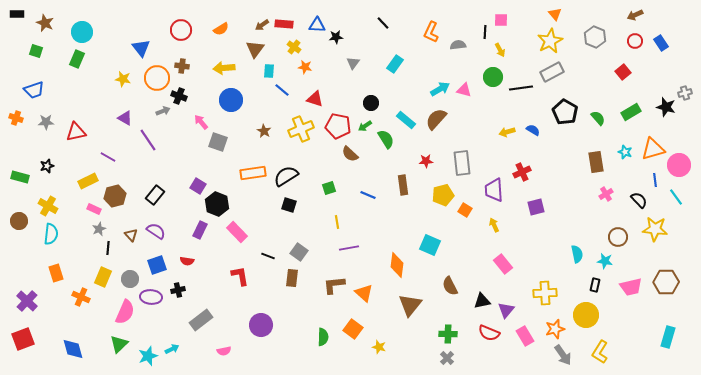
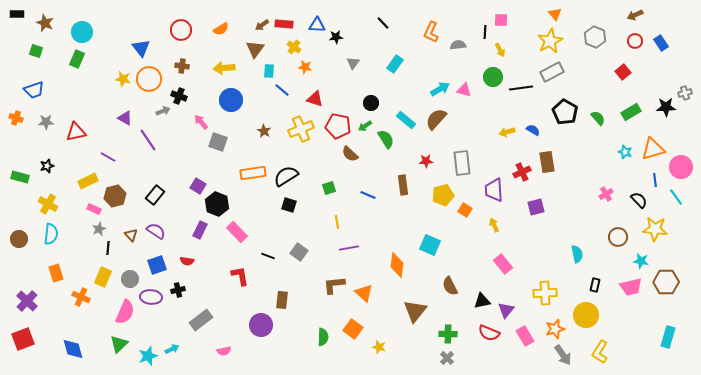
orange circle at (157, 78): moved 8 px left, 1 px down
black star at (666, 107): rotated 18 degrees counterclockwise
brown rectangle at (596, 162): moved 49 px left
pink circle at (679, 165): moved 2 px right, 2 px down
yellow cross at (48, 206): moved 2 px up
brown circle at (19, 221): moved 18 px down
cyan star at (605, 261): moved 36 px right
brown rectangle at (292, 278): moved 10 px left, 22 px down
brown triangle at (410, 305): moved 5 px right, 6 px down
